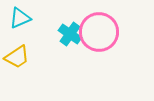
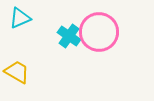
cyan cross: moved 1 px left, 2 px down
yellow trapezoid: moved 15 px down; rotated 116 degrees counterclockwise
